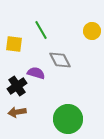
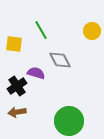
green circle: moved 1 px right, 2 px down
